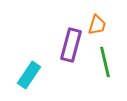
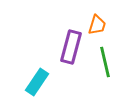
purple rectangle: moved 2 px down
cyan rectangle: moved 8 px right, 7 px down
